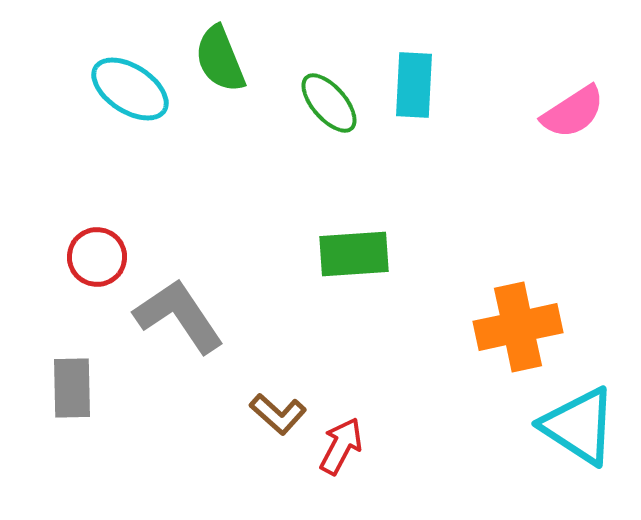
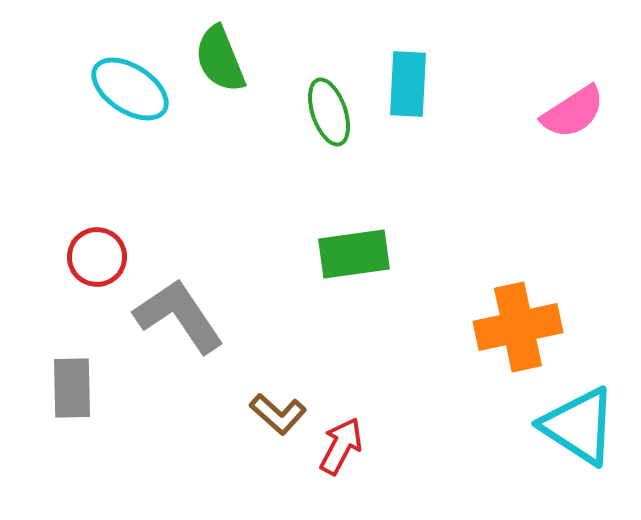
cyan rectangle: moved 6 px left, 1 px up
green ellipse: moved 9 px down; rotated 22 degrees clockwise
green rectangle: rotated 4 degrees counterclockwise
